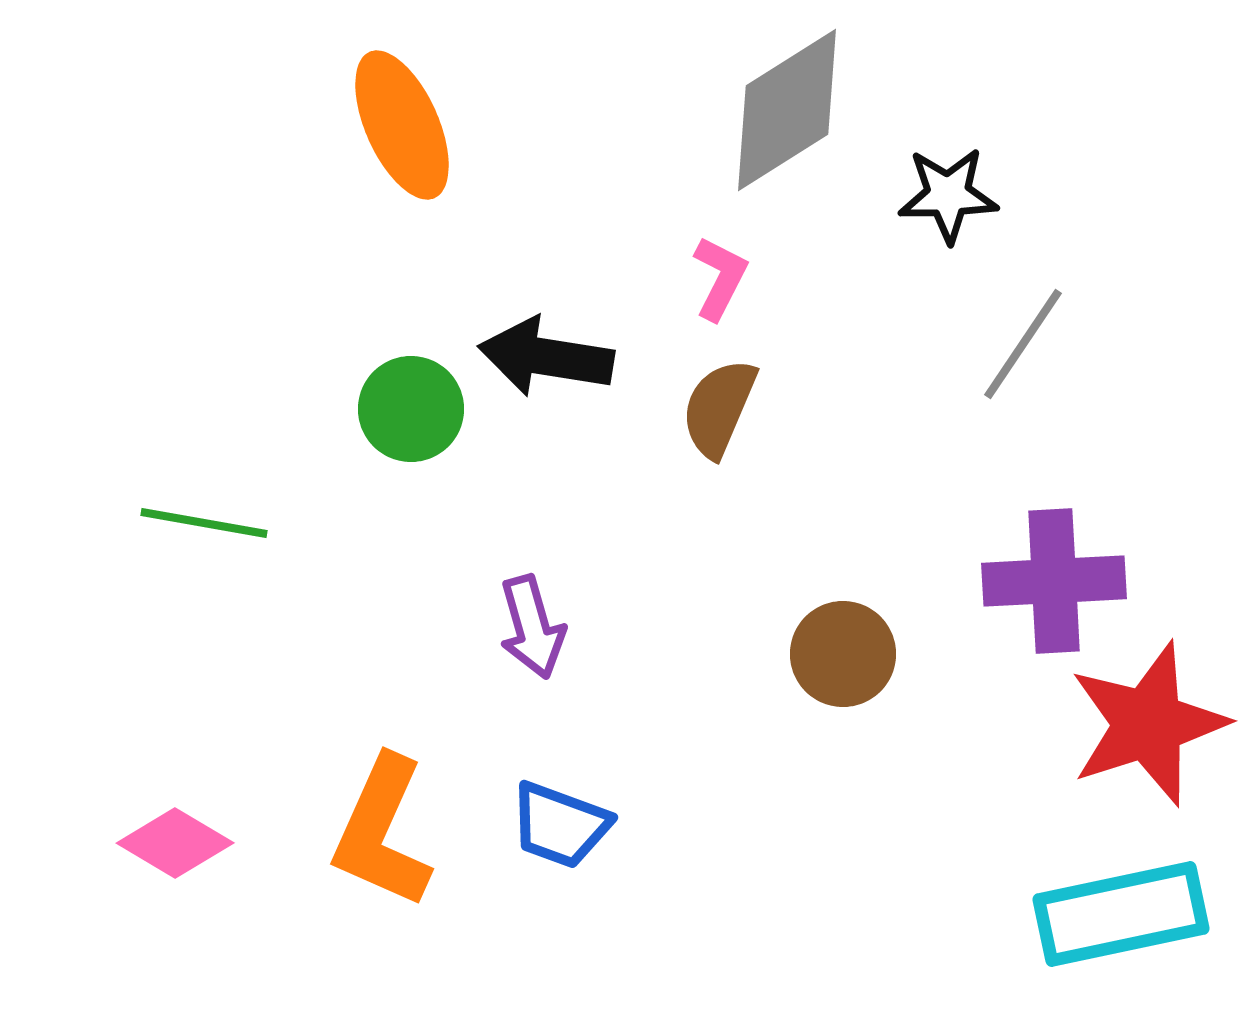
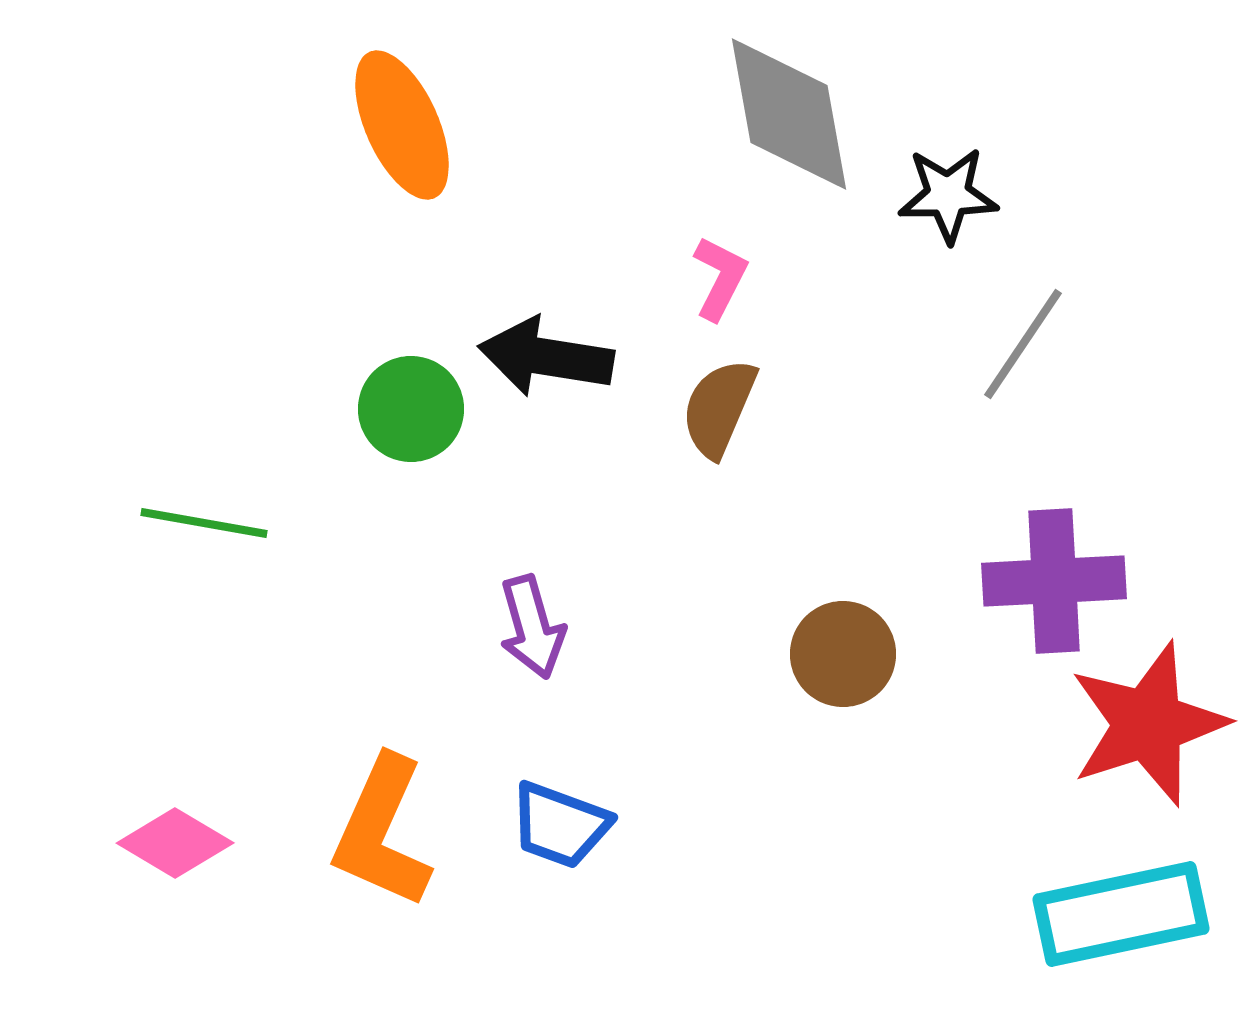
gray diamond: moved 2 px right, 4 px down; rotated 68 degrees counterclockwise
